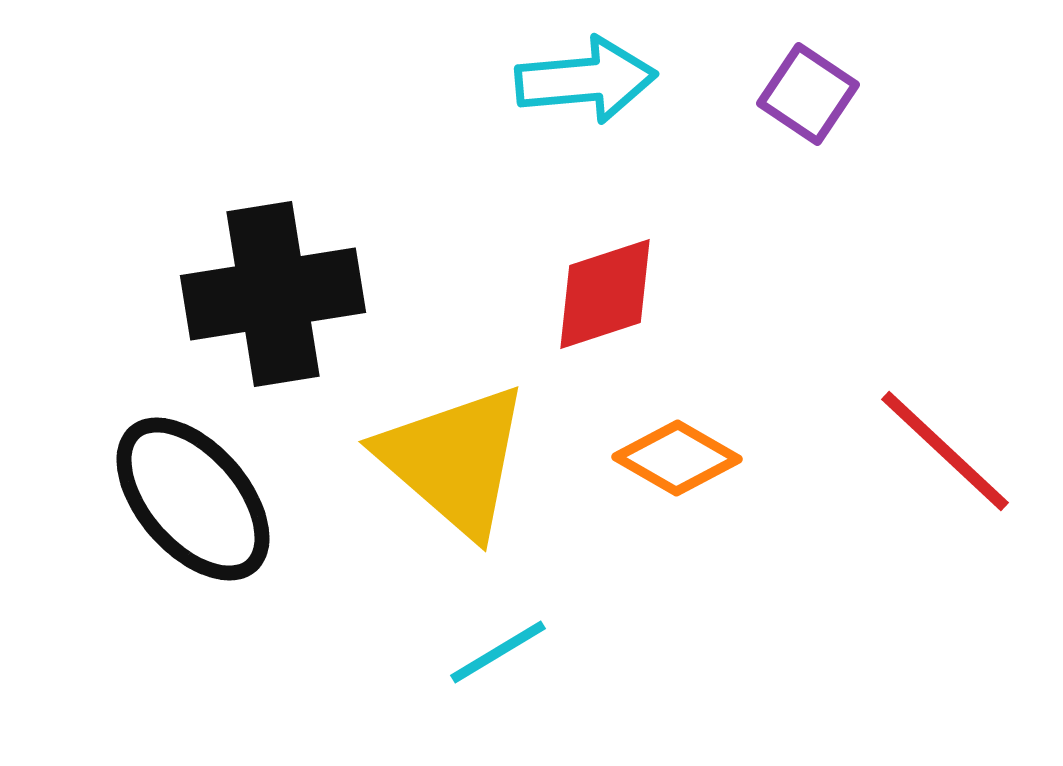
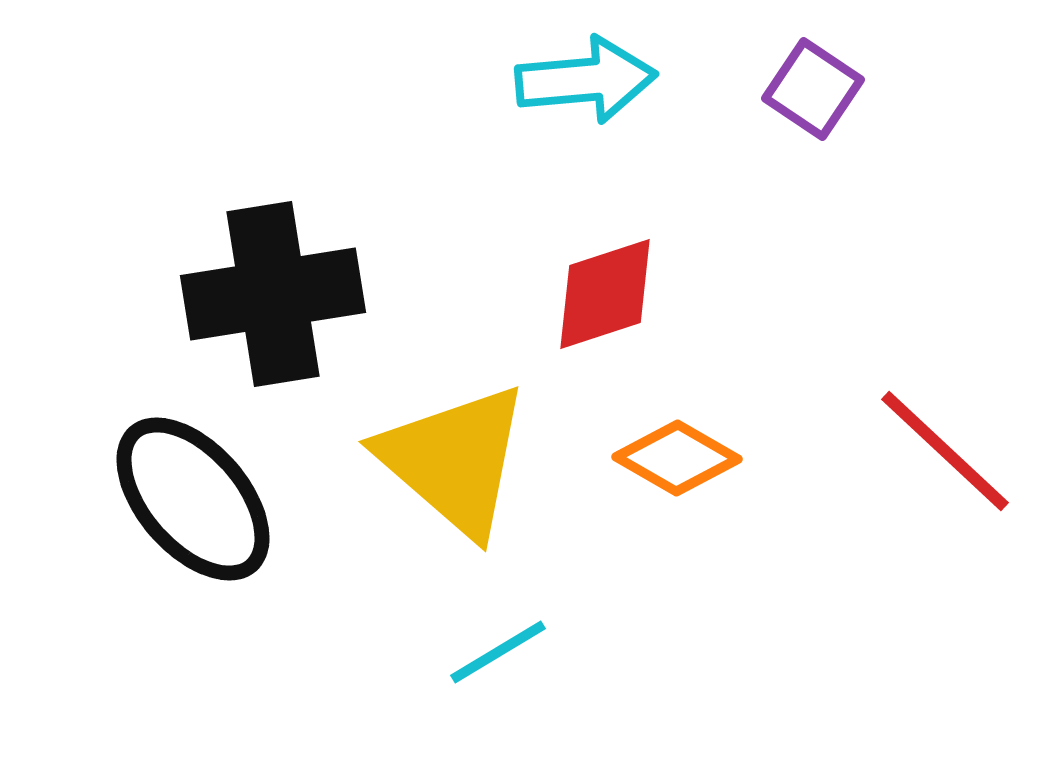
purple square: moved 5 px right, 5 px up
